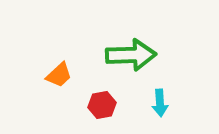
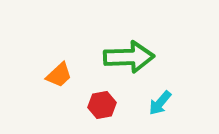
green arrow: moved 2 px left, 2 px down
cyan arrow: rotated 44 degrees clockwise
